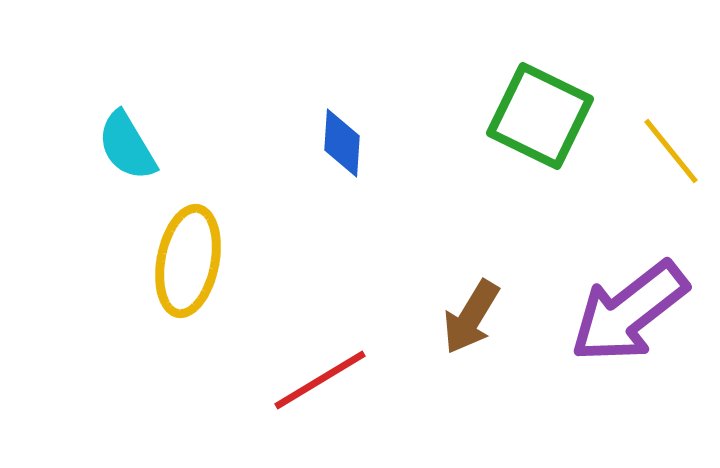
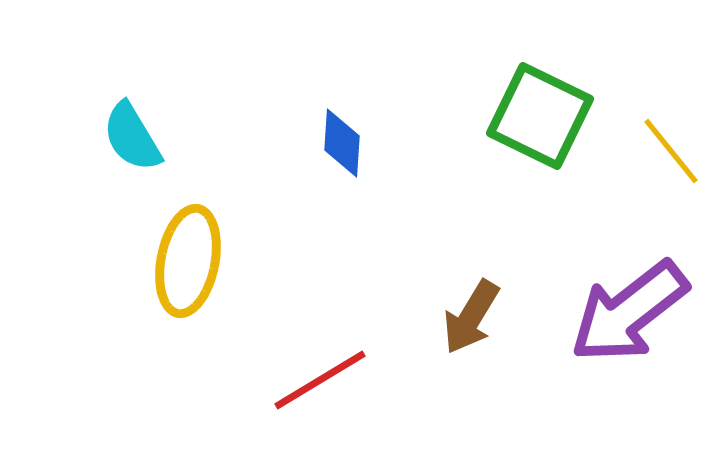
cyan semicircle: moved 5 px right, 9 px up
